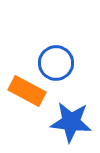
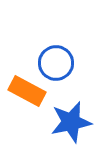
blue star: rotated 18 degrees counterclockwise
